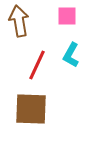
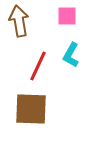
red line: moved 1 px right, 1 px down
